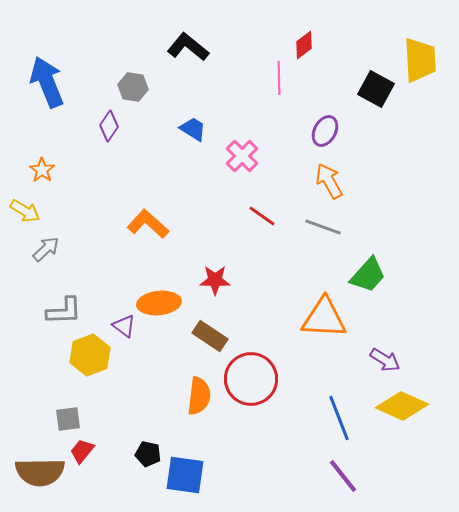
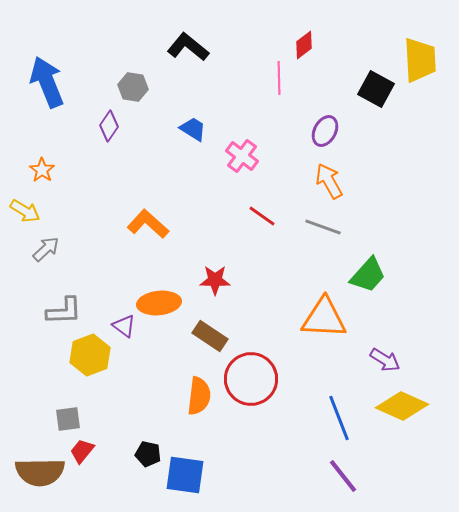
pink cross: rotated 8 degrees counterclockwise
